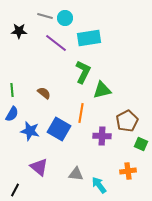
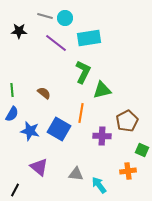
green square: moved 1 px right, 6 px down
